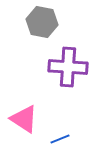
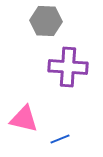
gray hexagon: moved 4 px right, 1 px up; rotated 8 degrees counterclockwise
pink triangle: rotated 20 degrees counterclockwise
